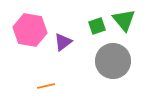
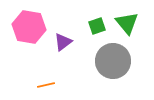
green triangle: moved 3 px right, 3 px down
pink hexagon: moved 1 px left, 3 px up
orange line: moved 1 px up
